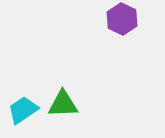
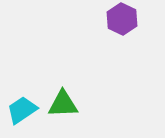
cyan trapezoid: moved 1 px left
